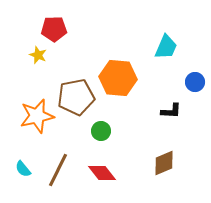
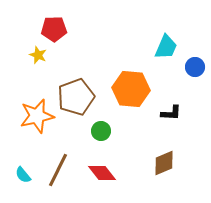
orange hexagon: moved 13 px right, 11 px down
blue circle: moved 15 px up
brown pentagon: rotated 9 degrees counterclockwise
black L-shape: moved 2 px down
cyan semicircle: moved 6 px down
